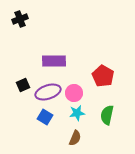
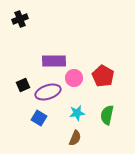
pink circle: moved 15 px up
blue square: moved 6 px left, 1 px down
